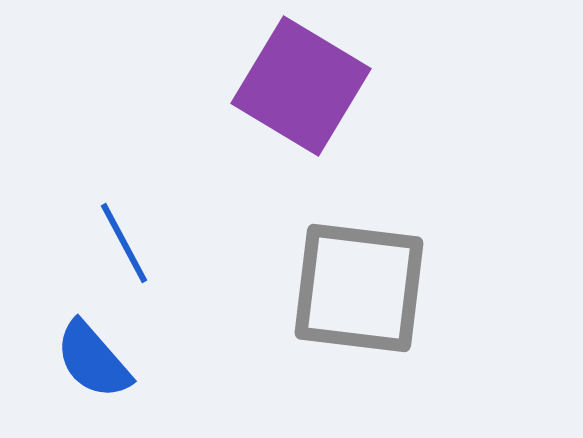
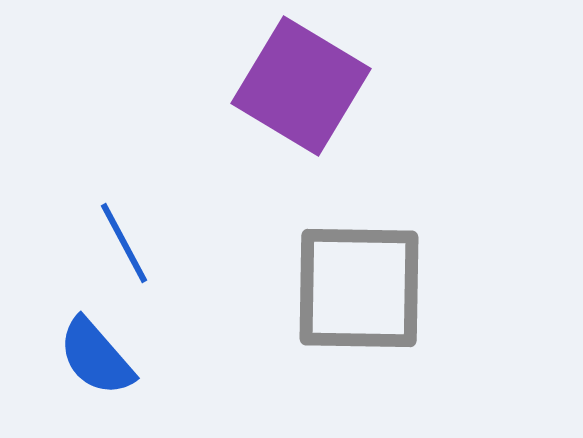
gray square: rotated 6 degrees counterclockwise
blue semicircle: moved 3 px right, 3 px up
